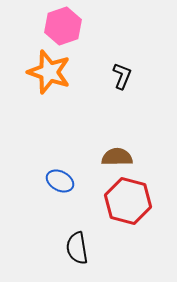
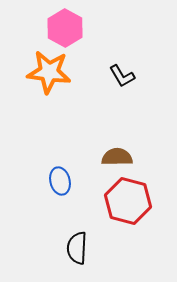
pink hexagon: moved 2 px right, 2 px down; rotated 12 degrees counterclockwise
orange star: rotated 12 degrees counterclockwise
black L-shape: rotated 128 degrees clockwise
blue ellipse: rotated 48 degrees clockwise
black semicircle: rotated 12 degrees clockwise
